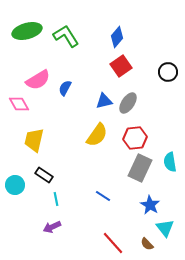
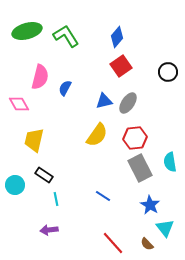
pink semicircle: moved 2 px right, 3 px up; rotated 45 degrees counterclockwise
gray rectangle: rotated 52 degrees counterclockwise
purple arrow: moved 3 px left, 3 px down; rotated 18 degrees clockwise
